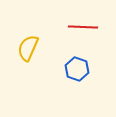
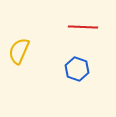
yellow semicircle: moved 9 px left, 3 px down
